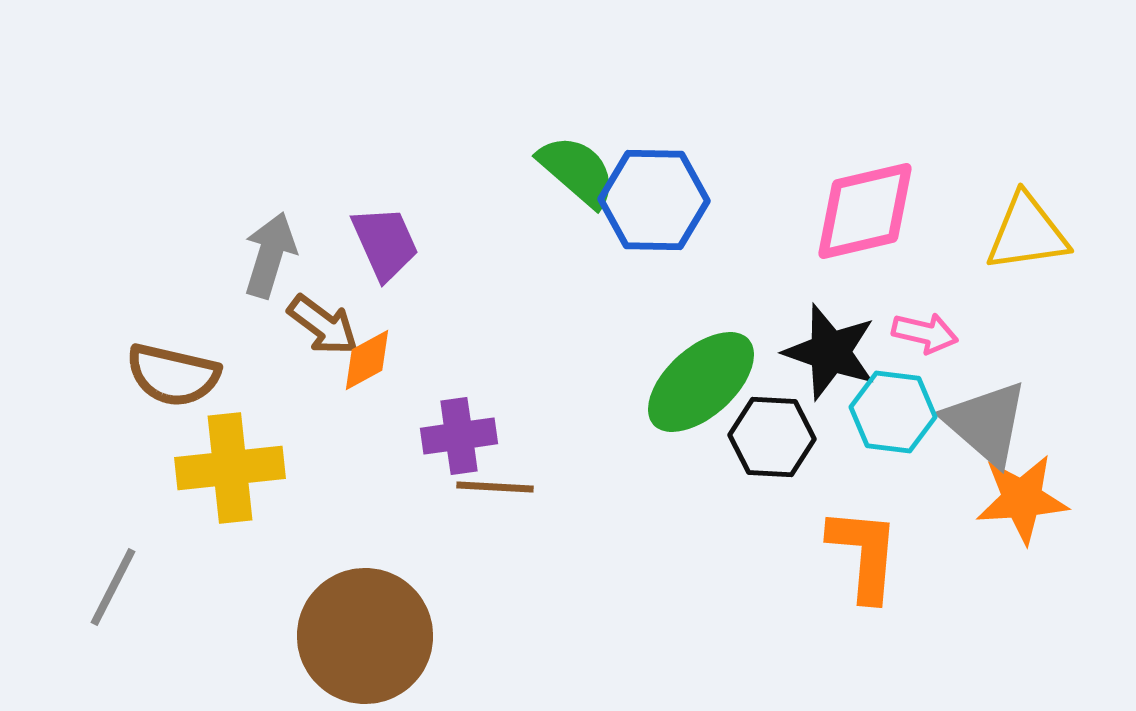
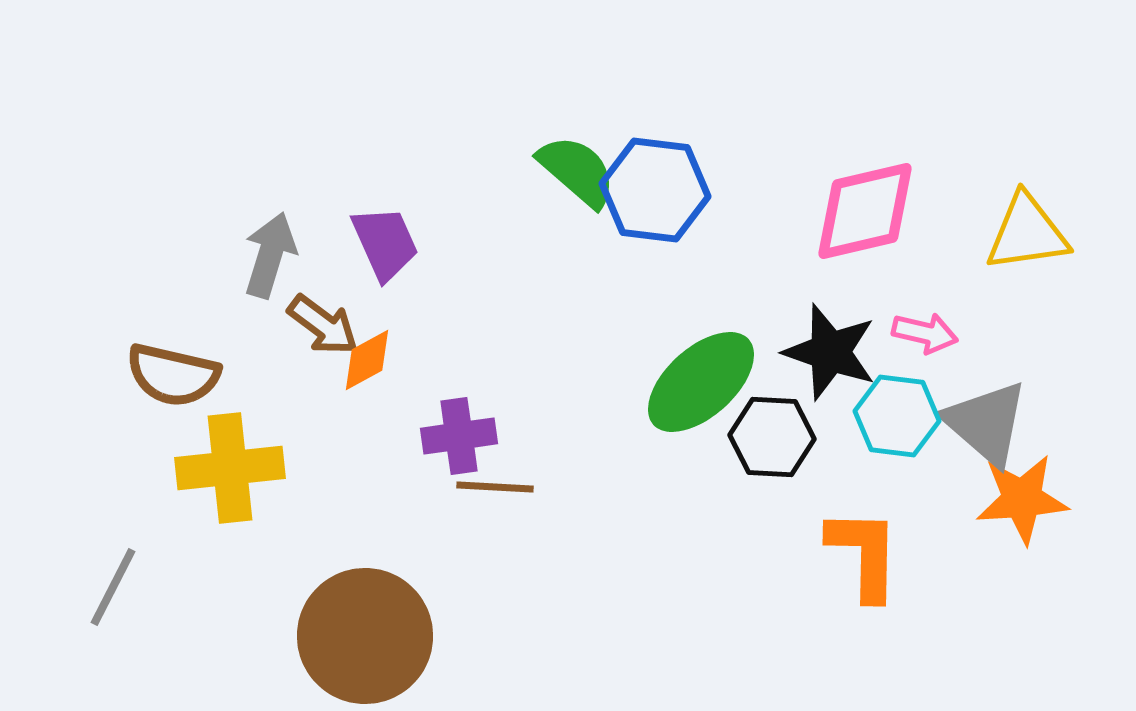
blue hexagon: moved 1 px right, 10 px up; rotated 6 degrees clockwise
cyan hexagon: moved 4 px right, 4 px down
orange L-shape: rotated 4 degrees counterclockwise
